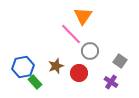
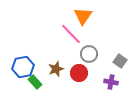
gray circle: moved 1 px left, 3 px down
brown star: moved 3 px down
purple cross: rotated 24 degrees counterclockwise
